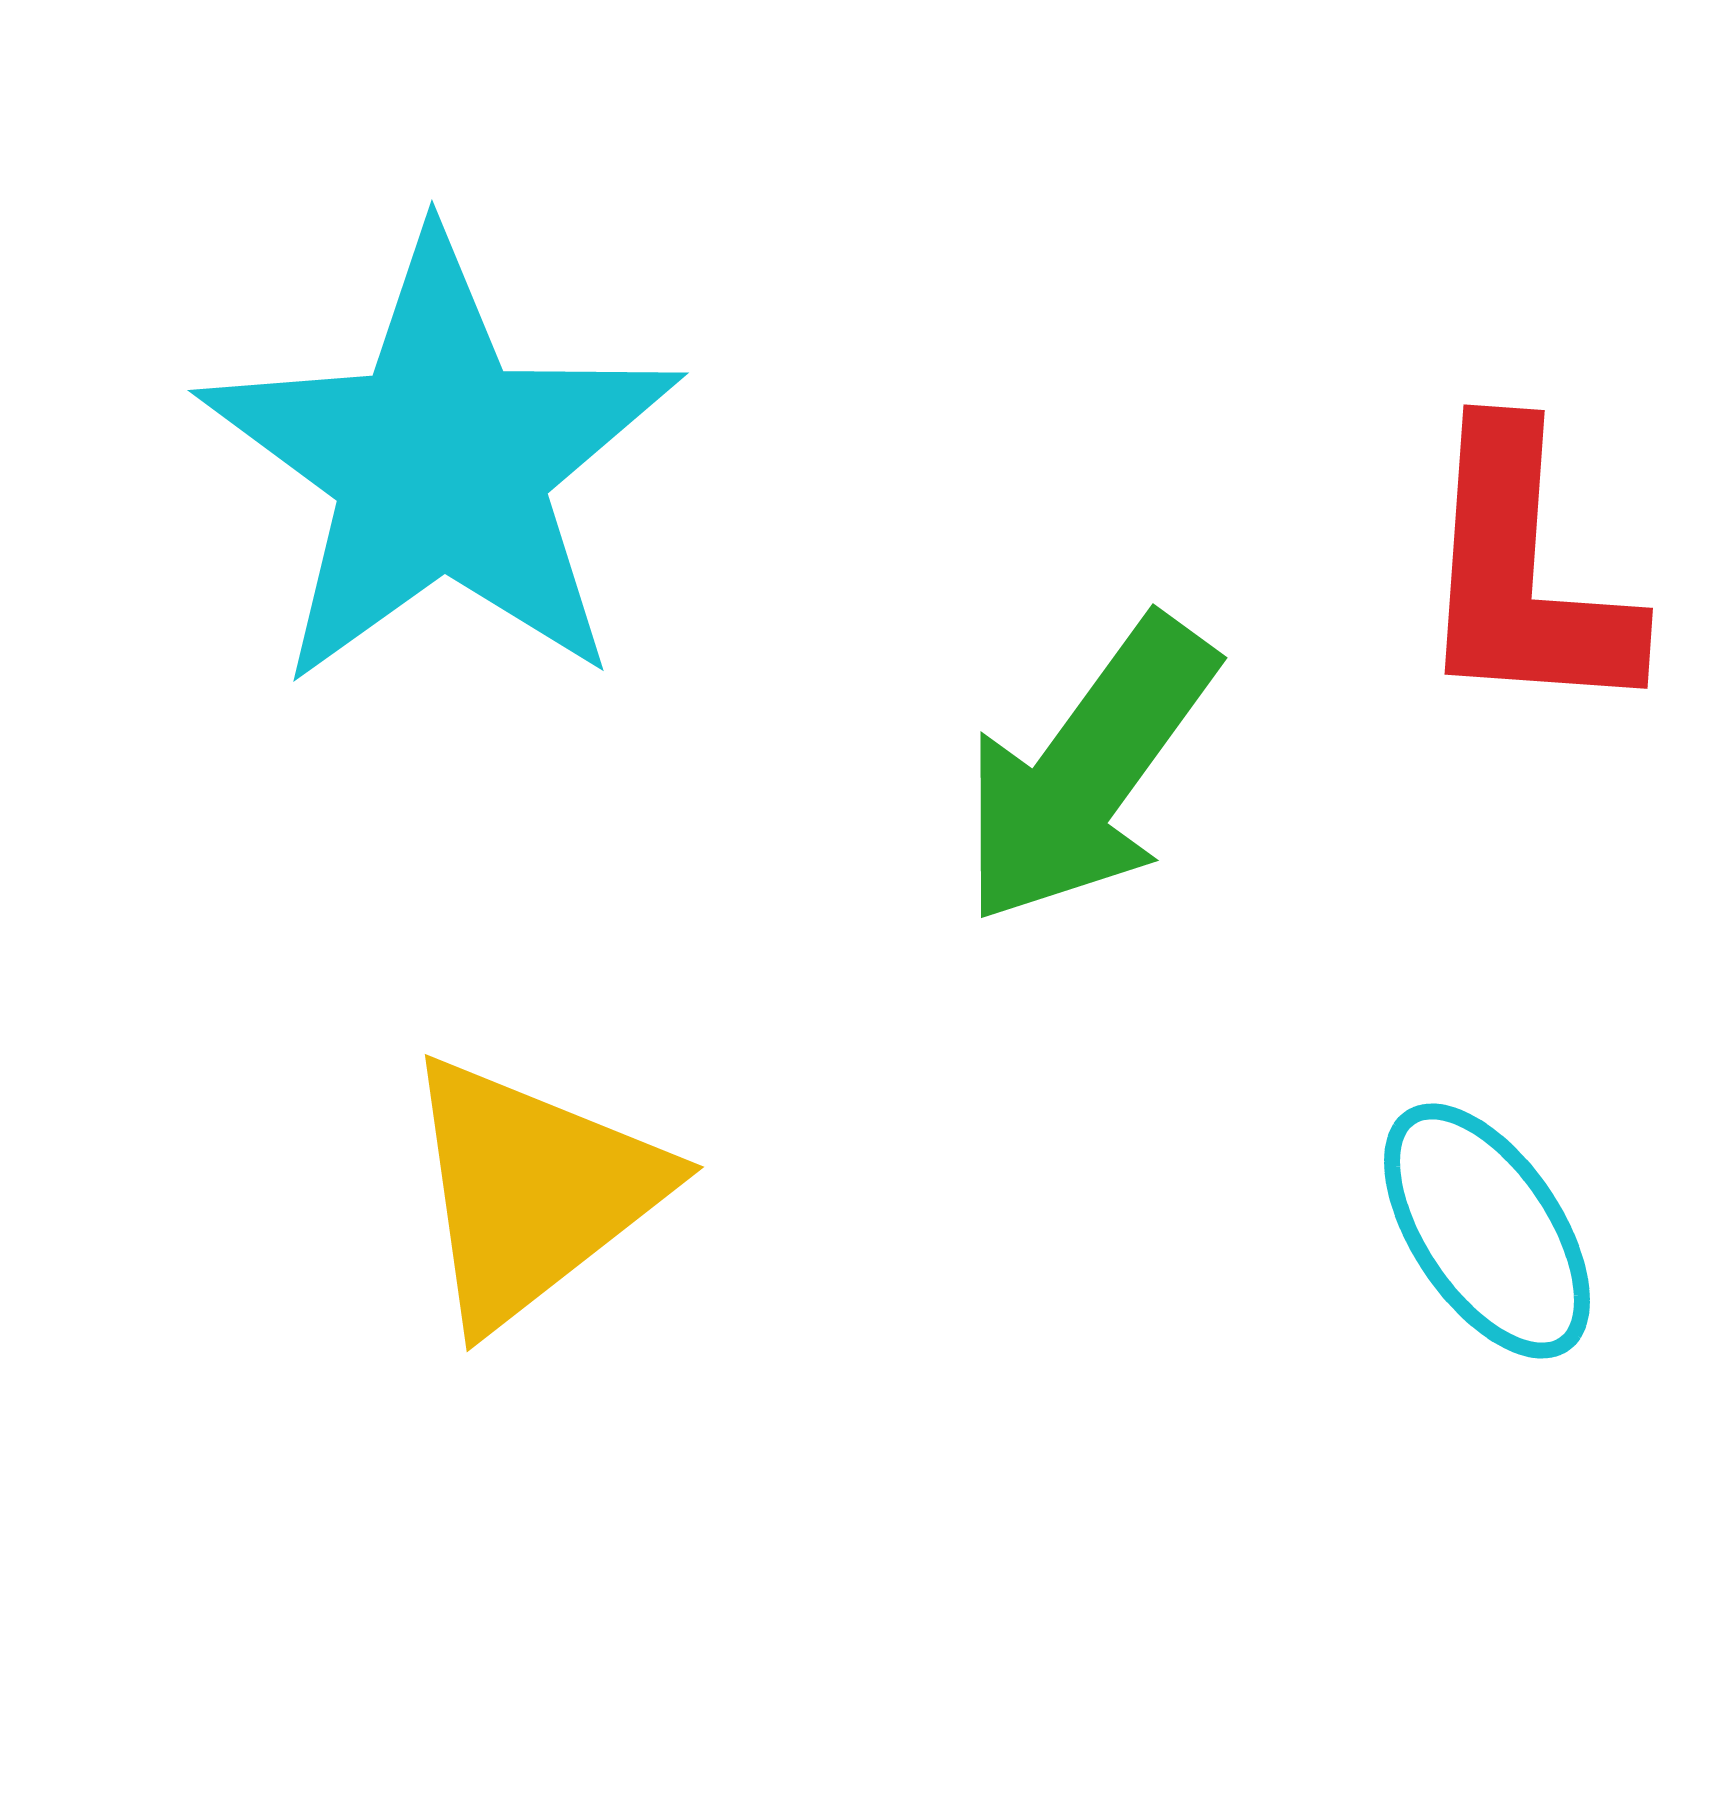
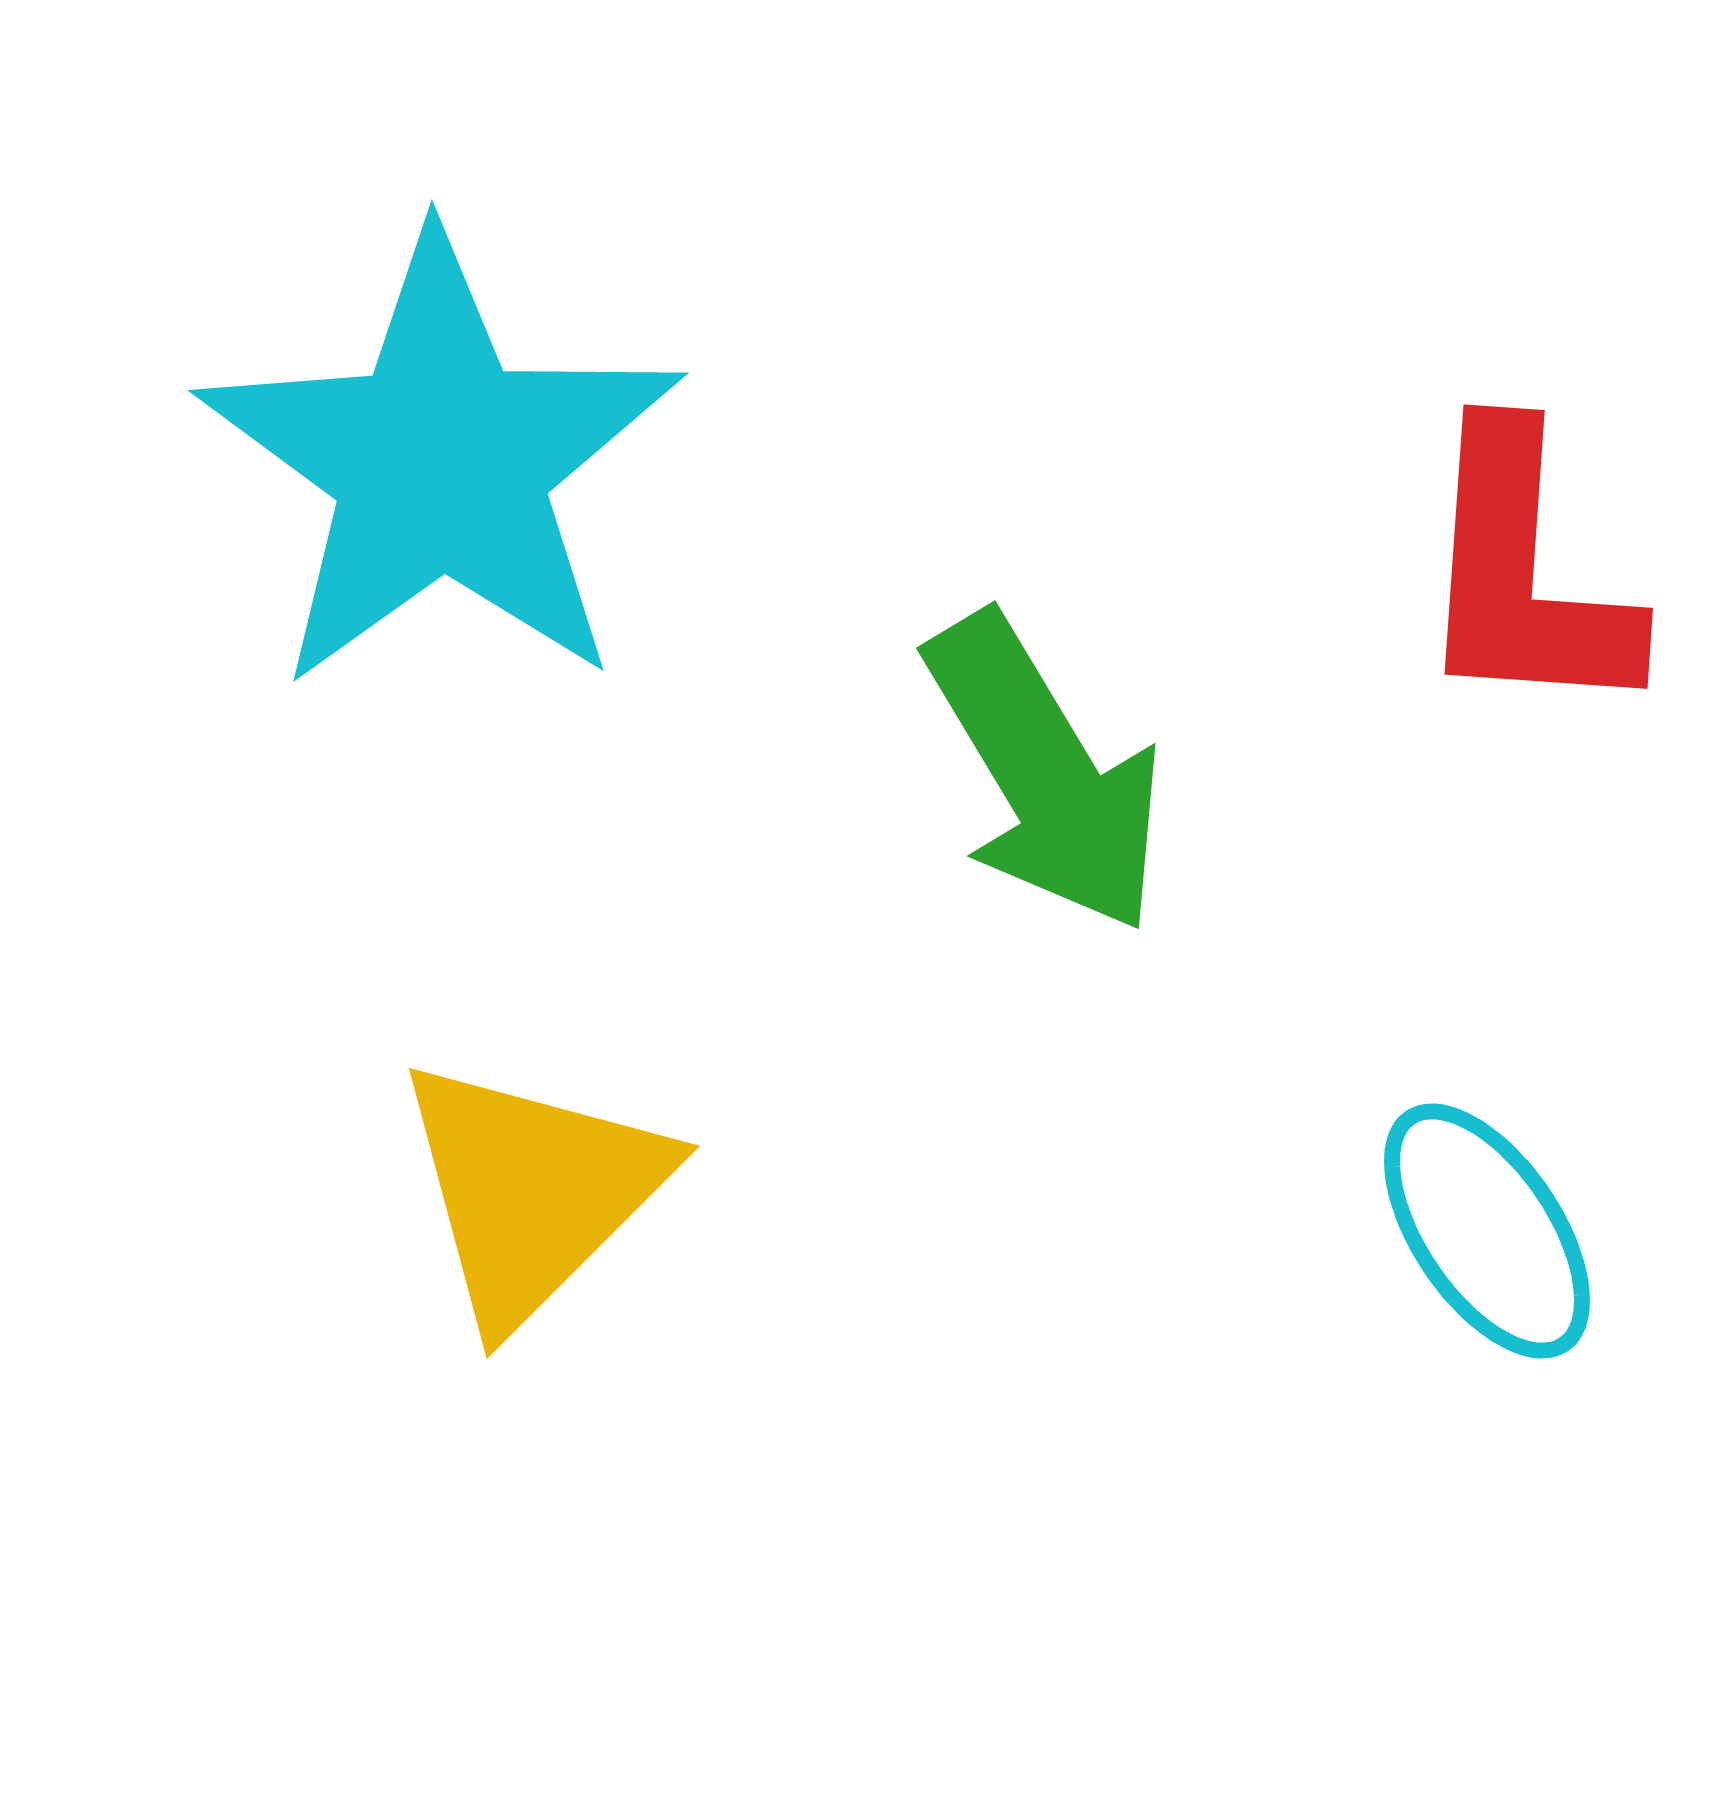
green arrow: moved 43 px left, 2 px down; rotated 67 degrees counterclockwise
yellow triangle: rotated 7 degrees counterclockwise
